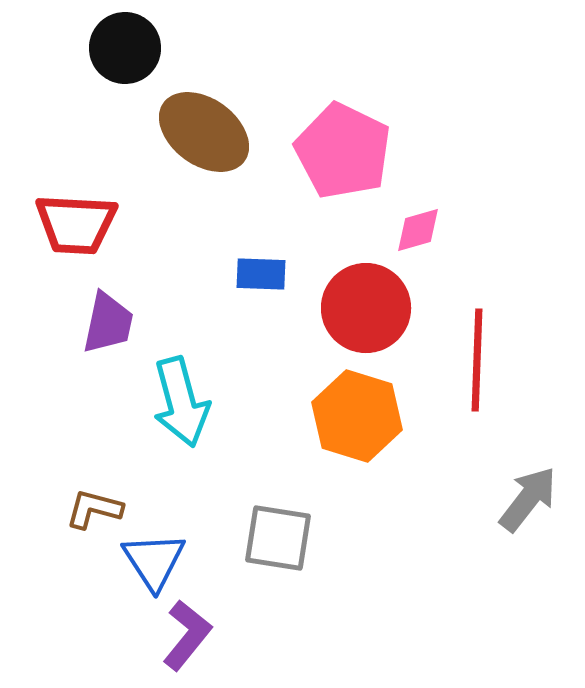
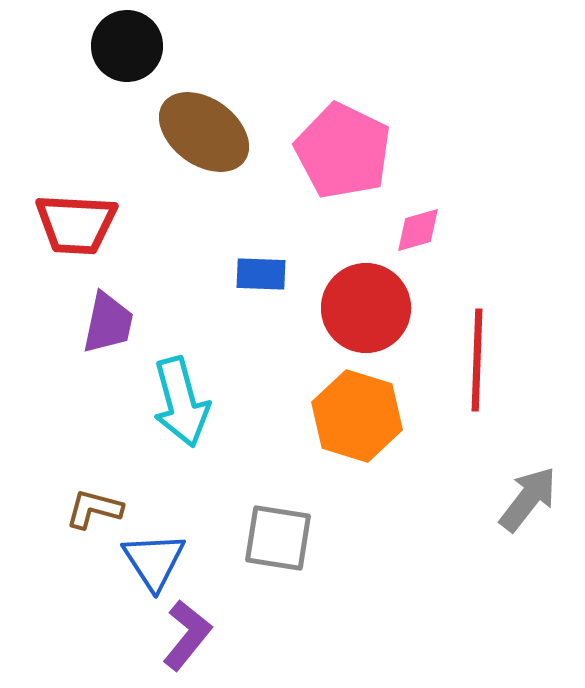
black circle: moved 2 px right, 2 px up
